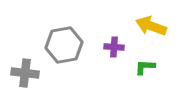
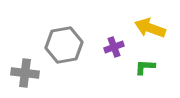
yellow arrow: moved 1 px left, 2 px down
purple cross: rotated 24 degrees counterclockwise
